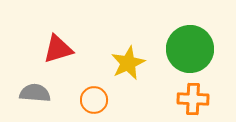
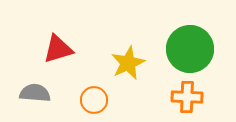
orange cross: moved 6 px left, 2 px up
